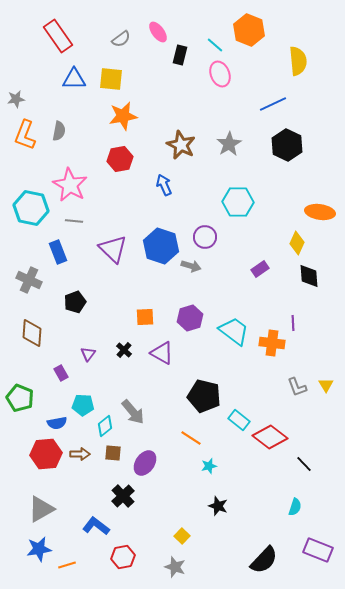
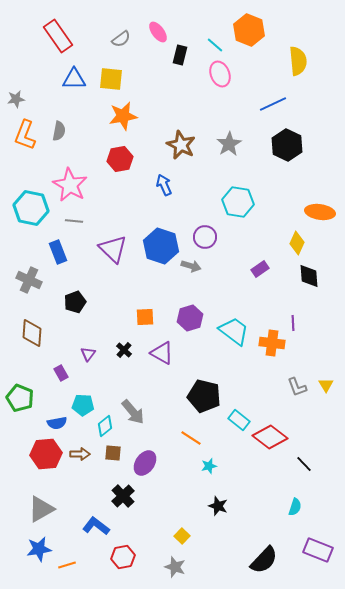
cyan hexagon at (238, 202): rotated 8 degrees clockwise
